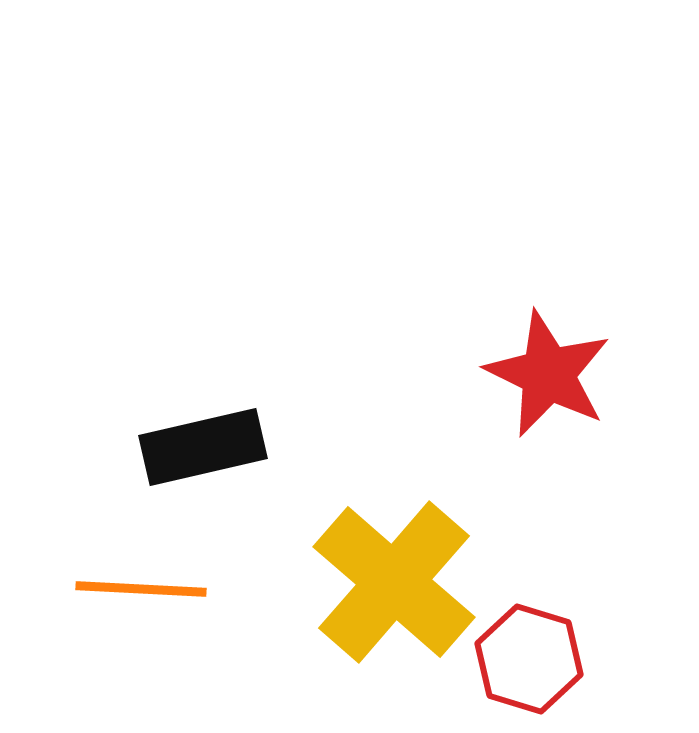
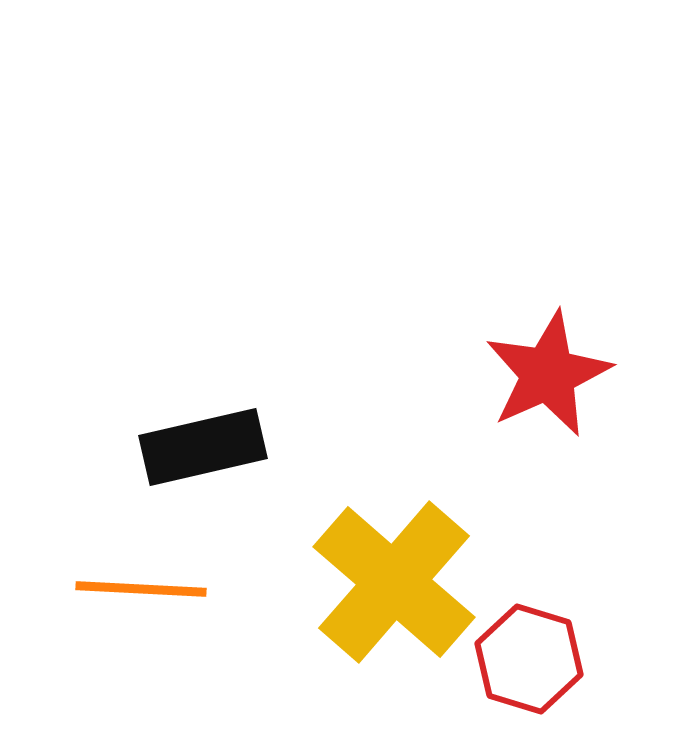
red star: rotated 22 degrees clockwise
